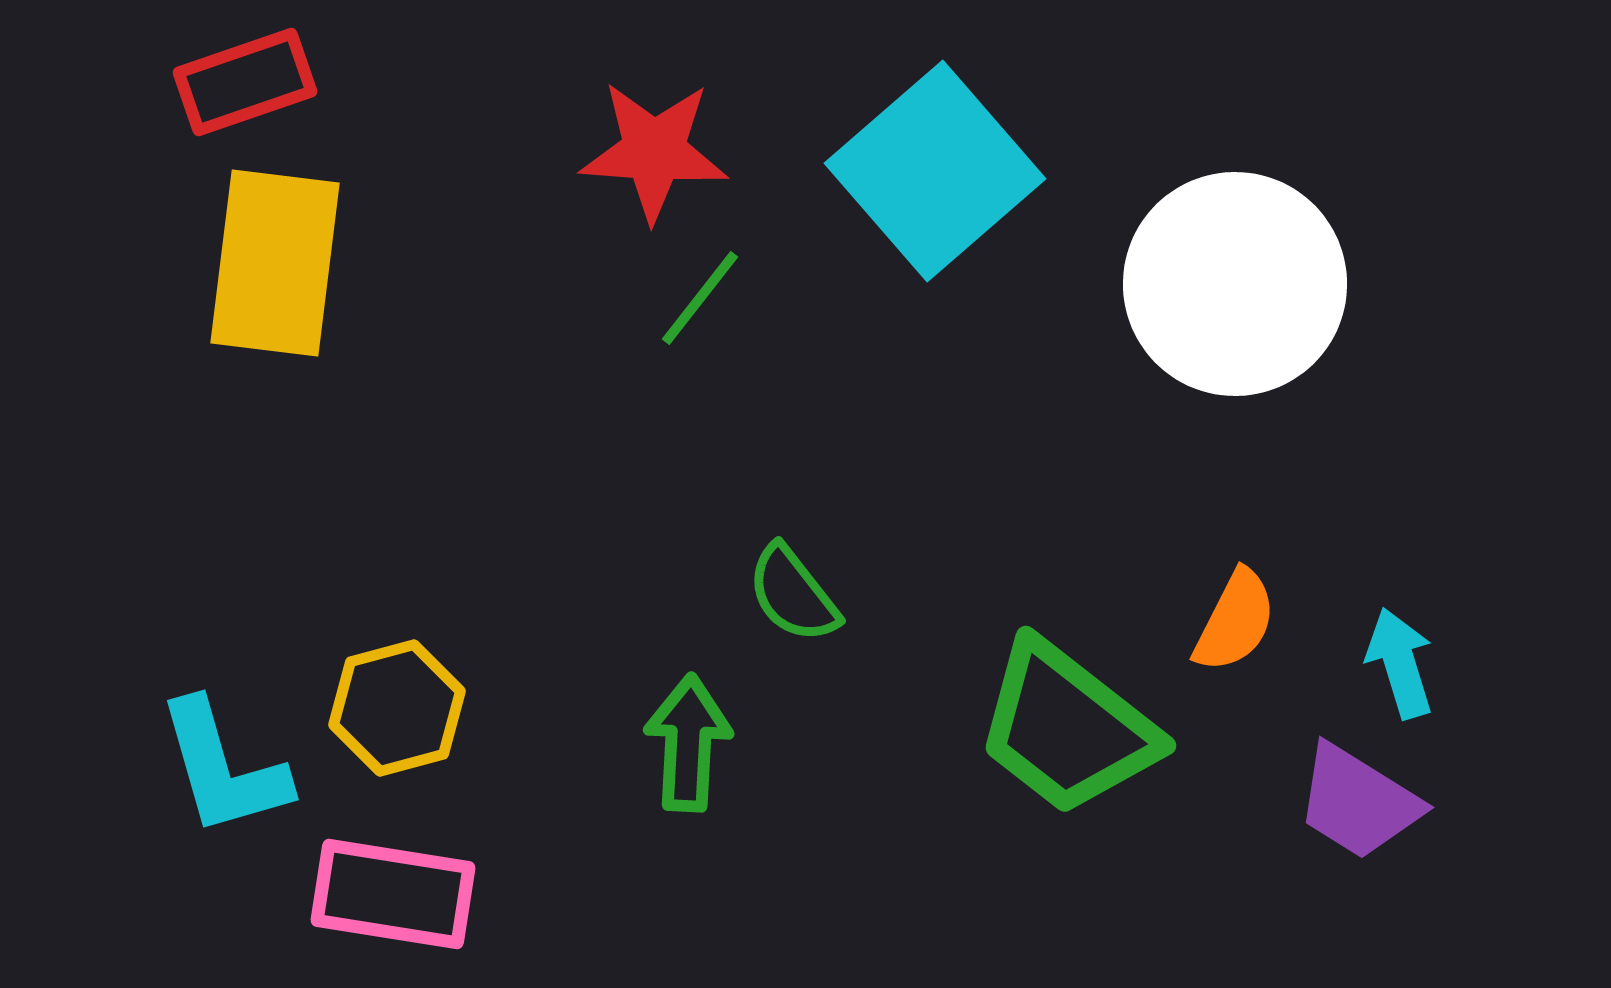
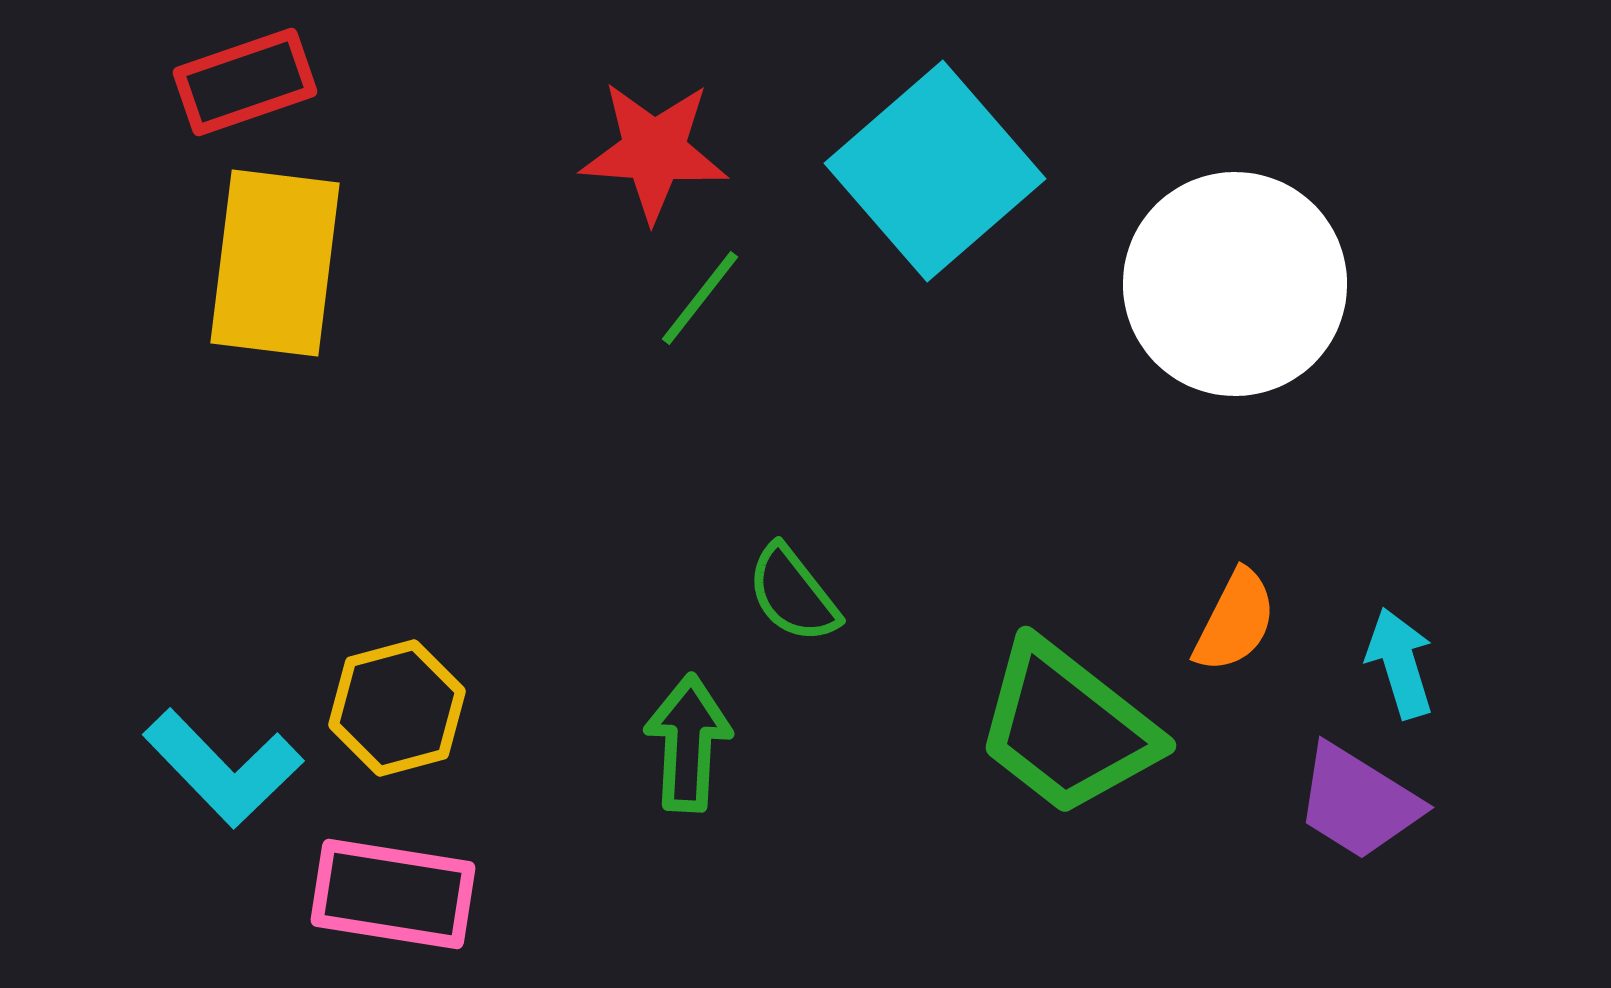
cyan L-shape: rotated 28 degrees counterclockwise
